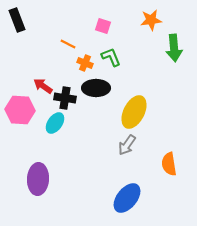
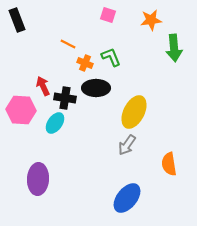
pink square: moved 5 px right, 11 px up
red arrow: rotated 30 degrees clockwise
pink hexagon: moved 1 px right
